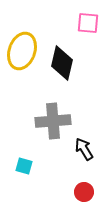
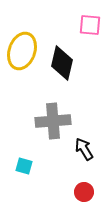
pink square: moved 2 px right, 2 px down
